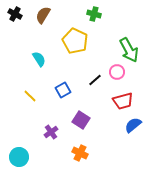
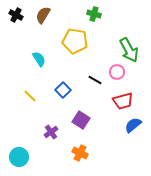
black cross: moved 1 px right, 1 px down
yellow pentagon: rotated 15 degrees counterclockwise
black line: rotated 72 degrees clockwise
blue square: rotated 14 degrees counterclockwise
